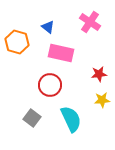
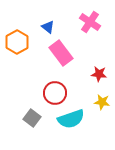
orange hexagon: rotated 15 degrees clockwise
pink rectangle: rotated 40 degrees clockwise
red star: rotated 14 degrees clockwise
red circle: moved 5 px right, 8 px down
yellow star: moved 2 px down; rotated 14 degrees clockwise
cyan semicircle: rotated 96 degrees clockwise
